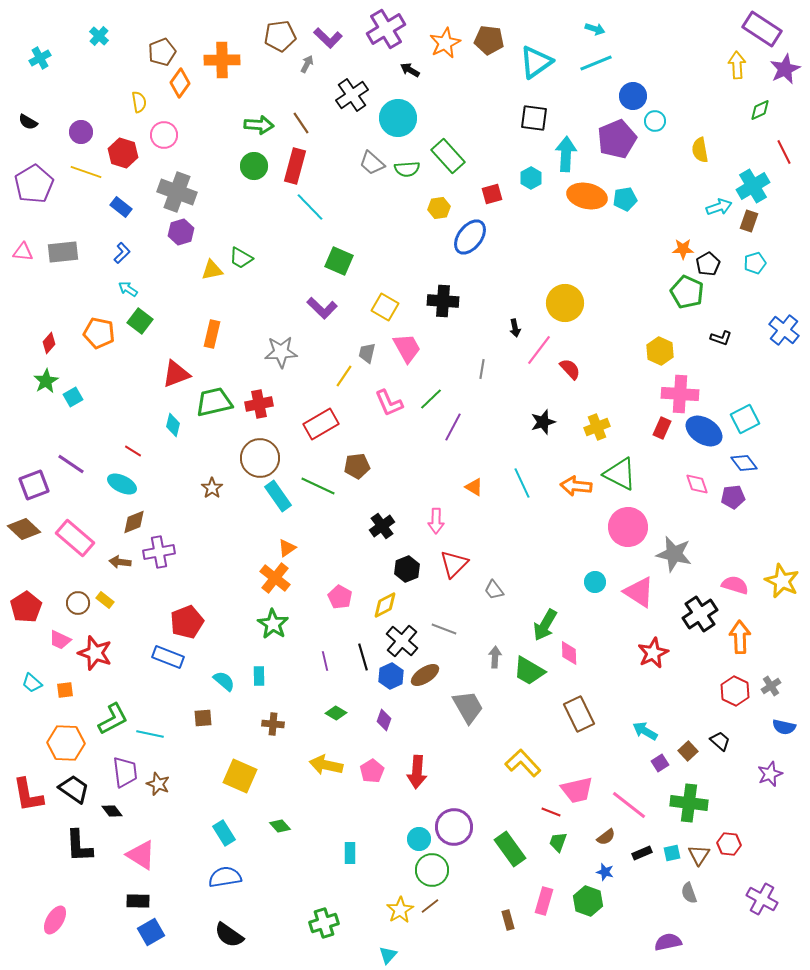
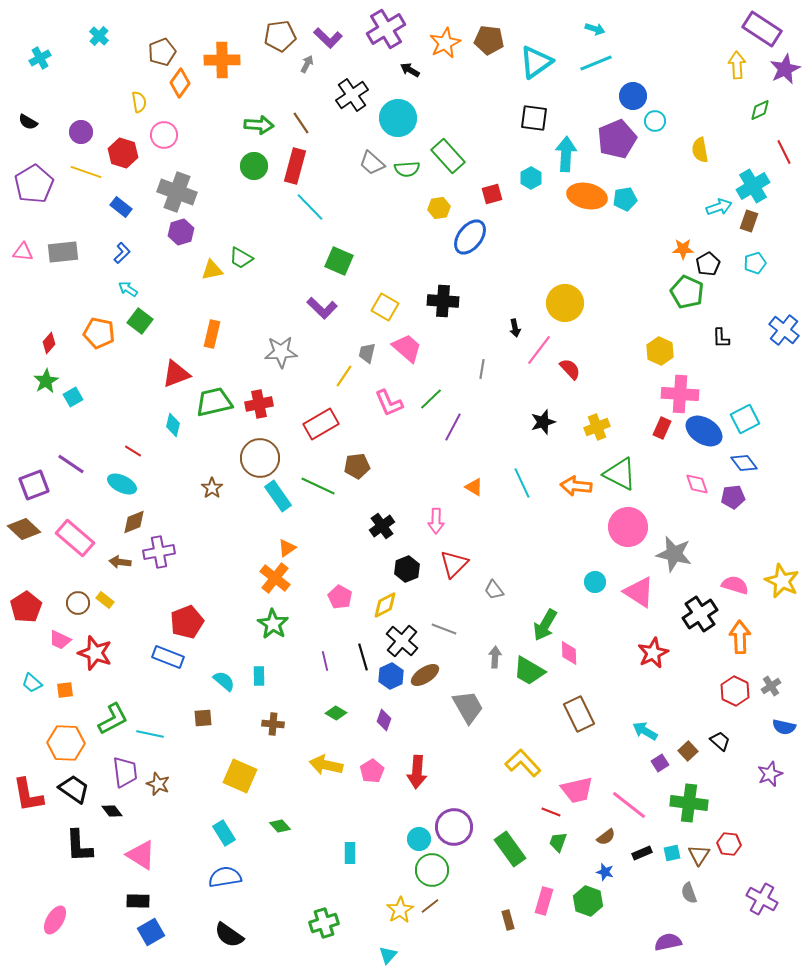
black L-shape at (721, 338): rotated 70 degrees clockwise
pink trapezoid at (407, 348): rotated 20 degrees counterclockwise
